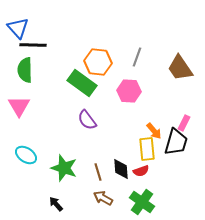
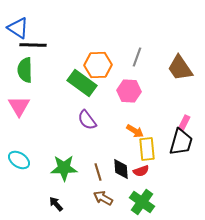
blue triangle: rotated 15 degrees counterclockwise
orange hexagon: moved 3 px down; rotated 8 degrees counterclockwise
orange arrow: moved 19 px left; rotated 18 degrees counterclockwise
black trapezoid: moved 5 px right
cyan ellipse: moved 7 px left, 5 px down
green star: rotated 20 degrees counterclockwise
